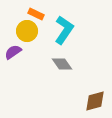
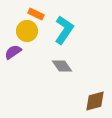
gray diamond: moved 2 px down
